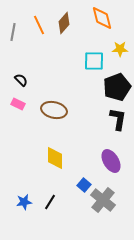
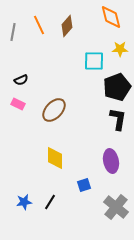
orange diamond: moved 9 px right, 1 px up
brown diamond: moved 3 px right, 3 px down
black semicircle: rotated 112 degrees clockwise
brown ellipse: rotated 60 degrees counterclockwise
purple ellipse: rotated 20 degrees clockwise
blue square: rotated 32 degrees clockwise
gray cross: moved 13 px right, 7 px down
